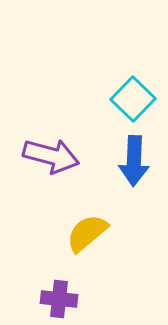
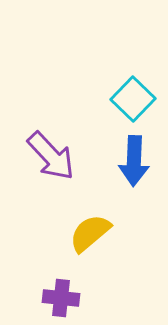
purple arrow: rotated 32 degrees clockwise
yellow semicircle: moved 3 px right
purple cross: moved 2 px right, 1 px up
